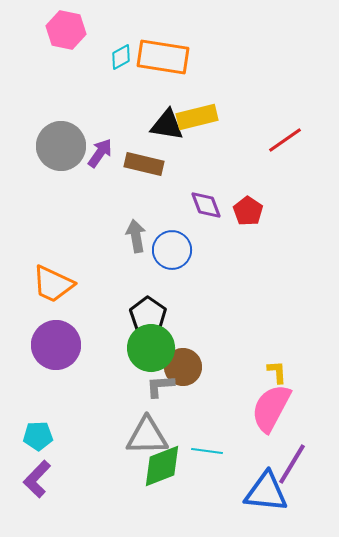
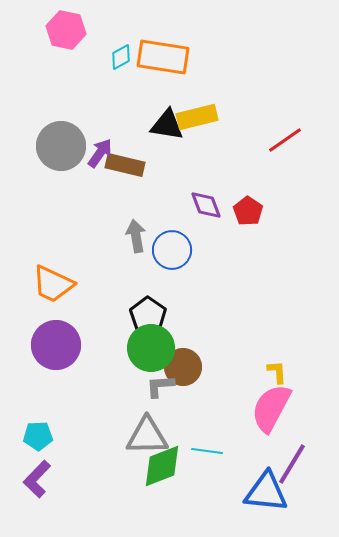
brown rectangle: moved 19 px left, 1 px down
